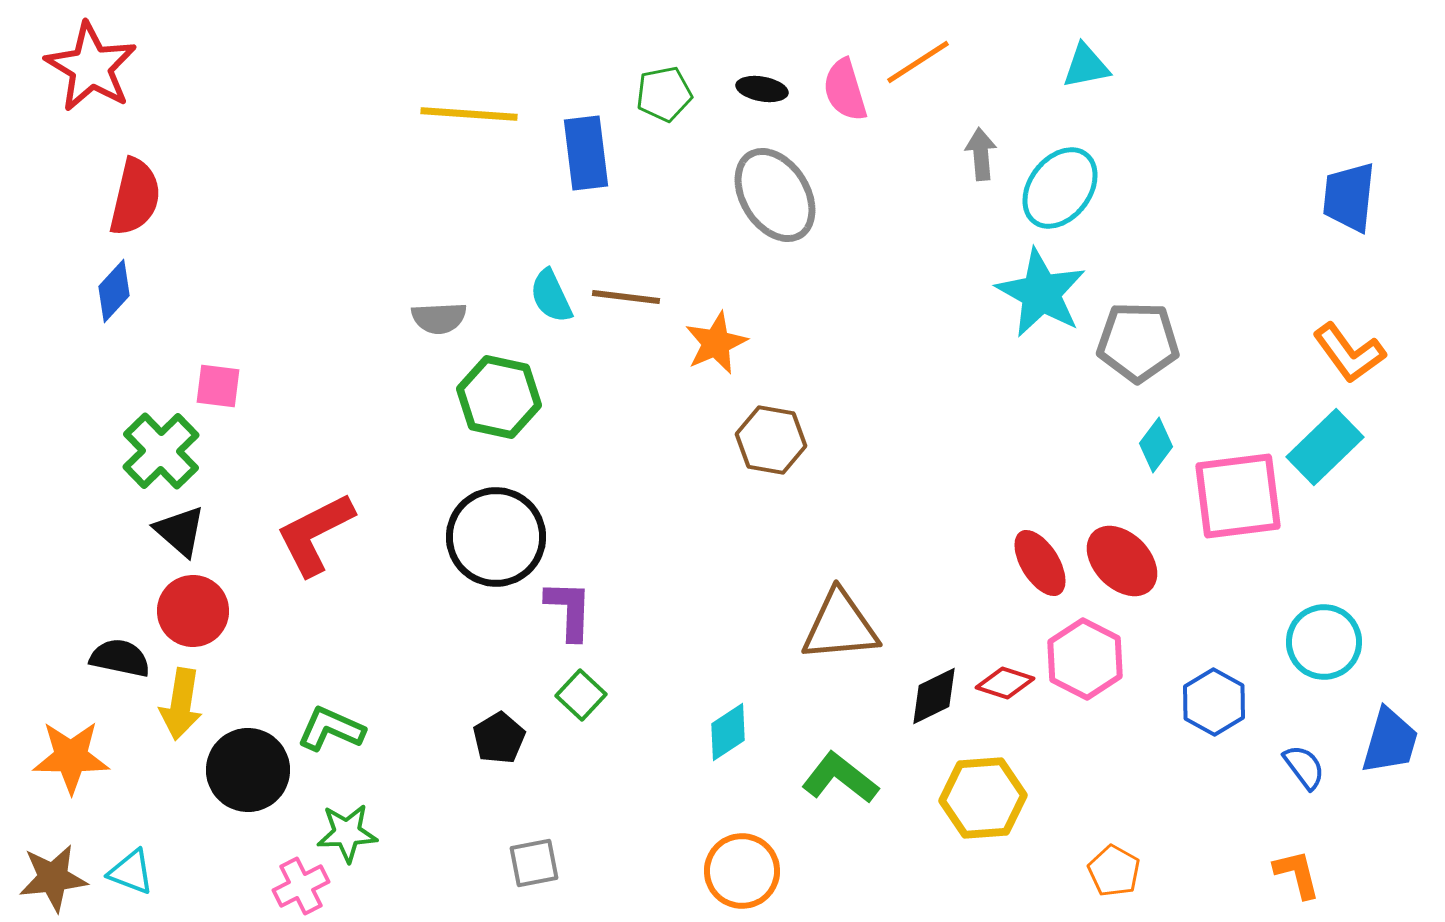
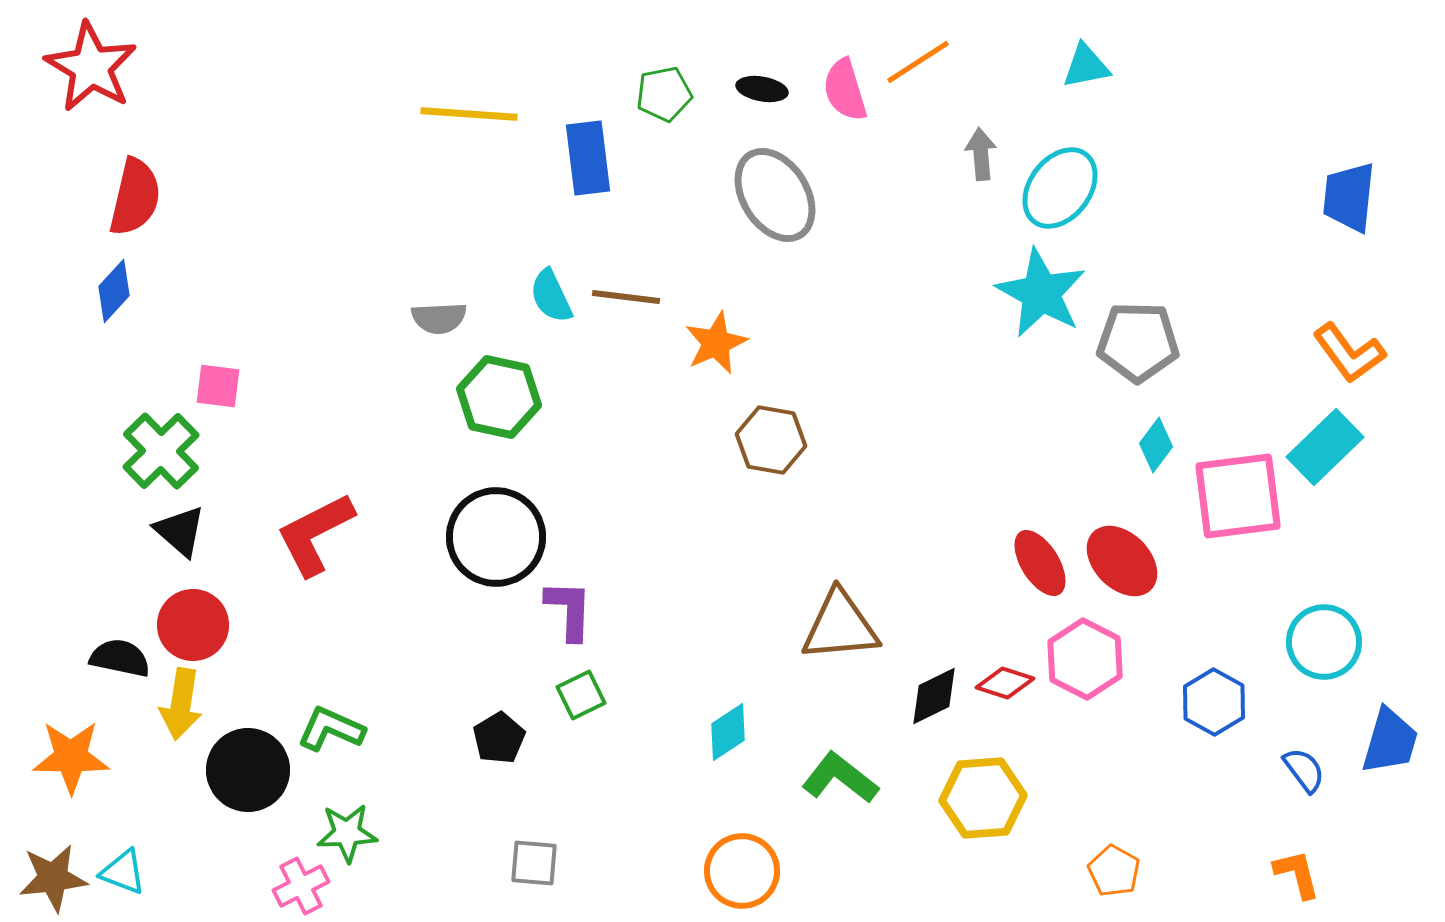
blue rectangle at (586, 153): moved 2 px right, 5 px down
red circle at (193, 611): moved 14 px down
green square at (581, 695): rotated 21 degrees clockwise
blue semicircle at (1304, 767): moved 3 px down
gray square at (534, 863): rotated 16 degrees clockwise
cyan triangle at (131, 872): moved 8 px left
